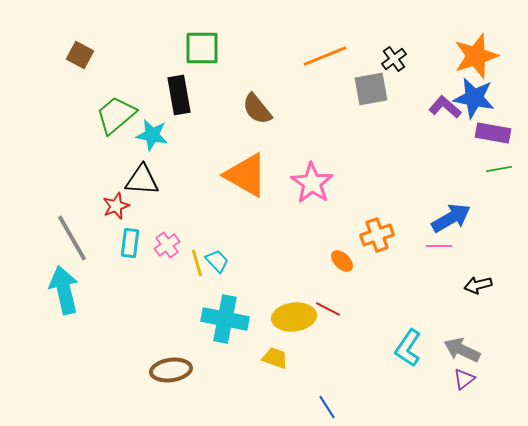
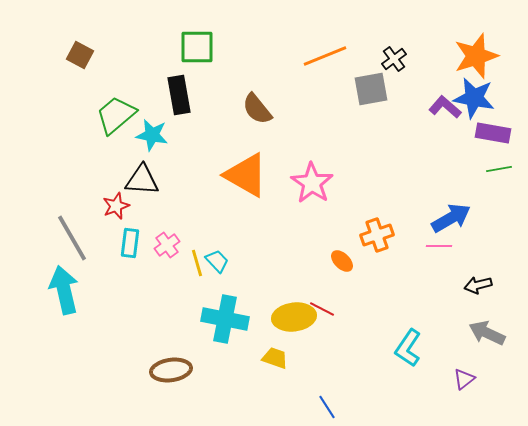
green square: moved 5 px left, 1 px up
red line: moved 6 px left
gray arrow: moved 25 px right, 17 px up
